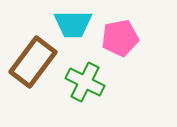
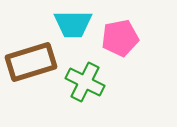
brown rectangle: moved 2 px left; rotated 36 degrees clockwise
